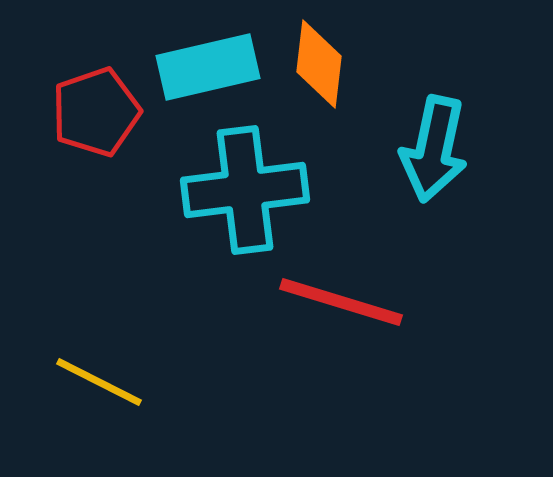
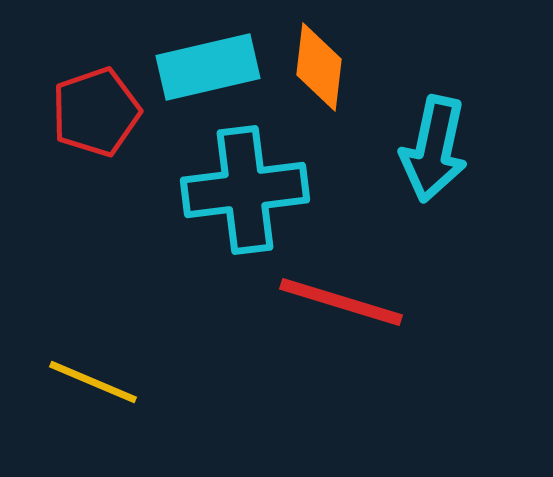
orange diamond: moved 3 px down
yellow line: moved 6 px left; rotated 4 degrees counterclockwise
